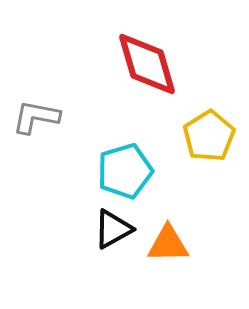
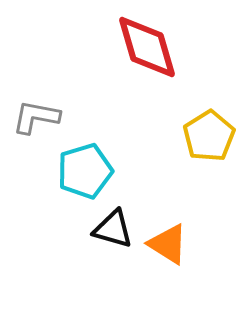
red diamond: moved 17 px up
cyan pentagon: moved 40 px left
black triangle: rotated 45 degrees clockwise
orange triangle: rotated 33 degrees clockwise
